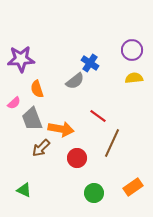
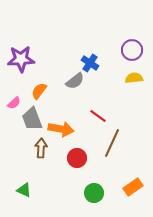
orange semicircle: moved 2 px right, 2 px down; rotated 54 degrees clockwise
brown arrow: rotated 138 degrees clockwise
